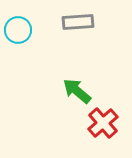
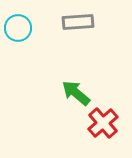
cyan circle: moved 2 px up
green arrow: moved 1 px left, 2 px down
